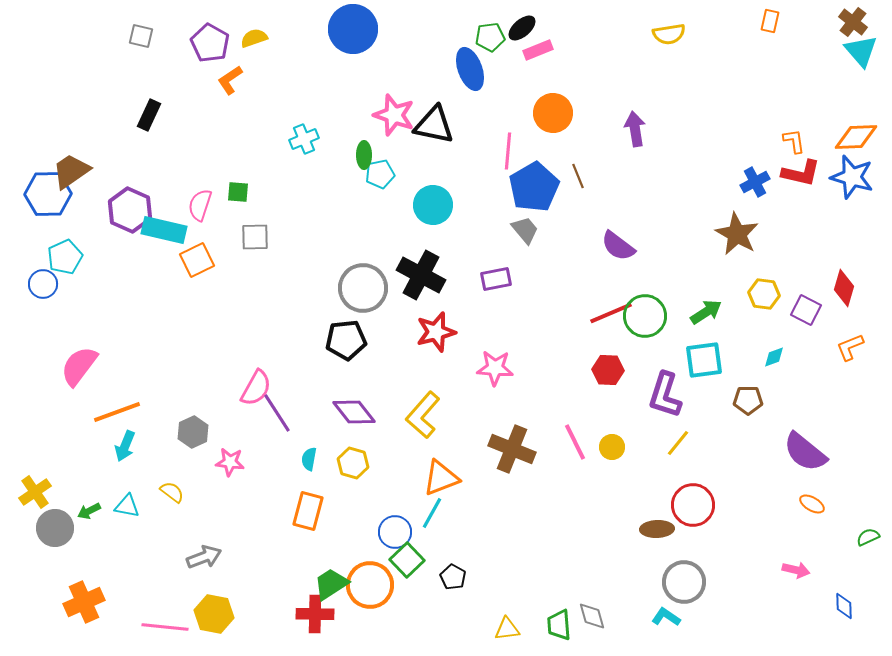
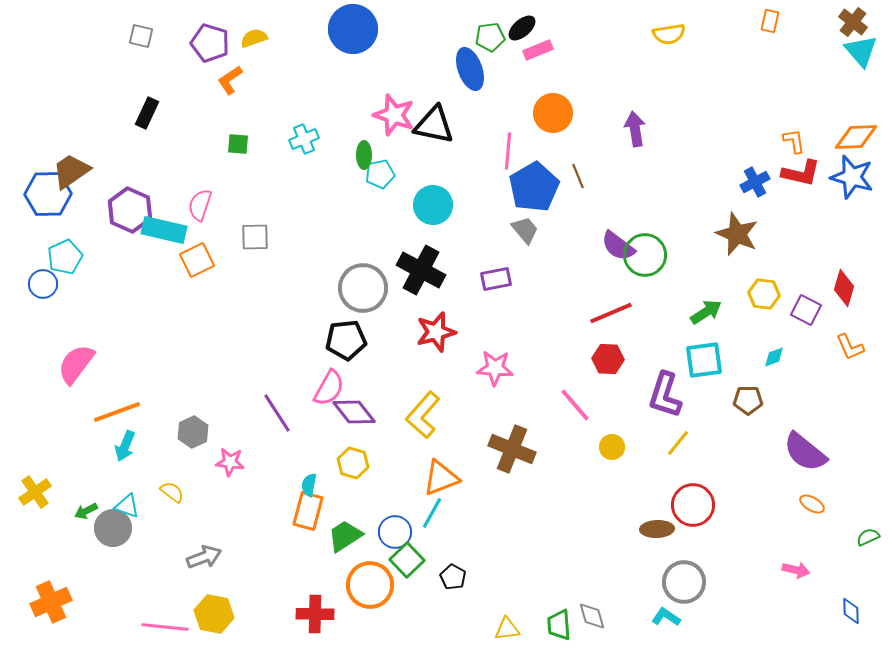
purple pentagon at (210, 43): rotated 12 degrees counterclockwise
black rectangle at (149, 115): moved 2 px left, 2 px up
green square at (238, 192): moved 48 px up
brown star at (737, 234): rotated 6 degrees counterclockwise
black cross at (421, 275): moved 5 px up
green circle at (645, 316): moved 61 px up
orange L-shape at (850, 347): rotated 92 degrees counterclockwise
pink semicircle at (79, 366): moved 3 px left, 2 px up
red hexagon at (608, 370): moved 11 px up
pink semicircle at (256, 388): moved 73 px right
pink line at (575, 442): moved 37 px up; rotated 15 degrees counterclockwise
cyan semicircle at (309, 459): moved 26 px down
cyan triangle at (127, 506): rotated 8 degrees clockwise
green arrow at (89, 511): moved 3 px left
gray circle at (55, 528): moved 58 px right
green trapezoid at (331, 584): moved 14 px right, 48 px up
orange cross at (84, 602): moved 33 px left
blue diamond at (844, 606): moved 7 px right, 5 px down
